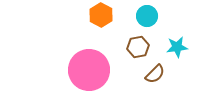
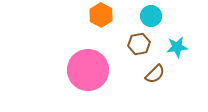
cyan circle: moved 4 px right
brown hexagon: moved 1 px right, 3 px up
pink circle: moved 1 px left
